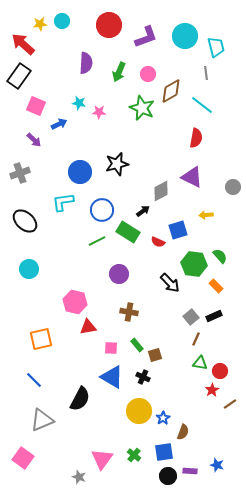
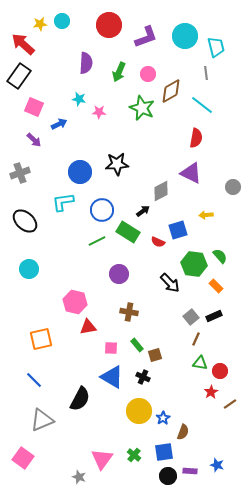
cyan star at (79, 103): moved 4 px up
pink square at (36, 106): moved 2 px left, 1 px down
black star at (117, 164): rotated 10 degrees clockwise
purple triangle at (192, 177): moved 1 px left, 4 px up
red star at (212, 390): moved 1 px left, 2 px down
